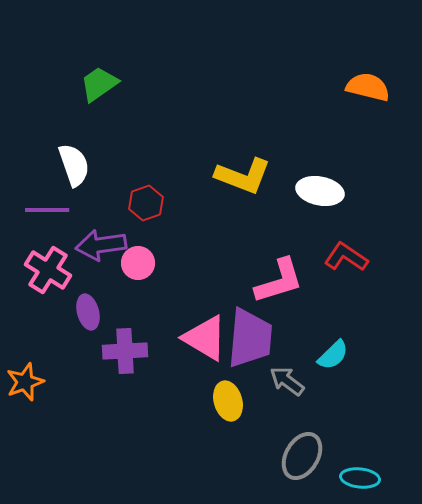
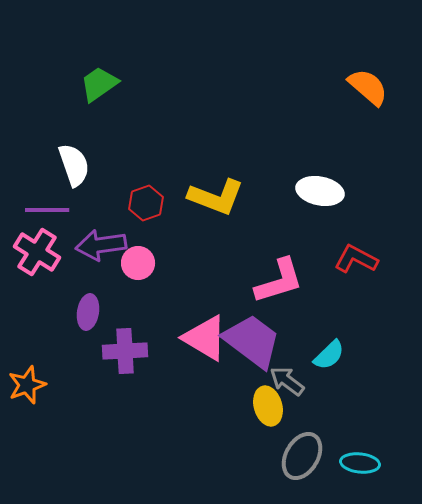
orange semicircle: rotated 27 degrees clockwise
yellow L-shape: moved 27 px left, 21 px down
red L-shape: moved 10 px right, 2 px down; rotated 6 degrees counterclockwise
pink cross: moved 11 px left, 18 px up
purple ellipse: rotated 24 degrees clockwise
purple trapezoid: moved 2 px right, 3 px down; rotated 58 degrees counterclockwise
cyan semicircle: moved 4 px left
orange star: moved 2 px right, 3 px down
yellow ellipse: moved 40 px right, 5 px down
cyan ellipse: moved 15 px up
